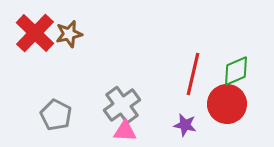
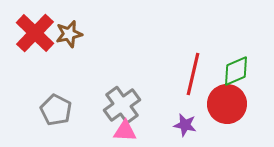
gray pentagon: moved 5 px up
